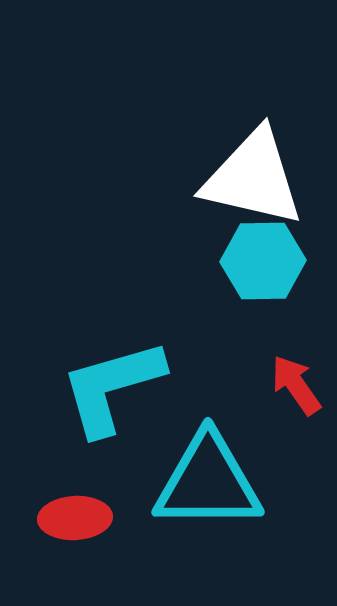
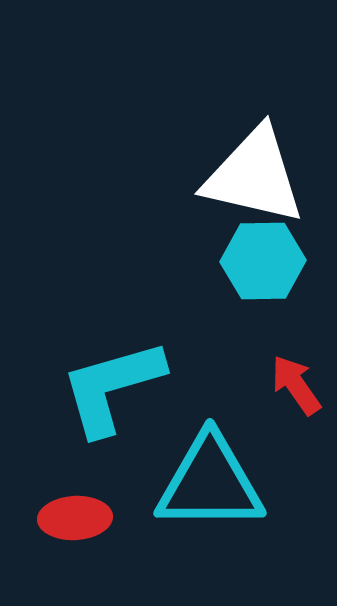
white triangle: moved 1 px right, 2 px up
cyan triangle: moved 2 px right, 1 px down
